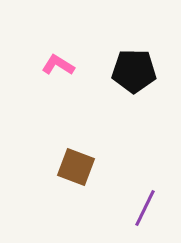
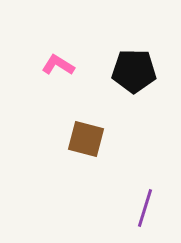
brown square: moved 10 px right, 28 px up; rotated 6 degrees counterclockwise
purple line: rotated 9 degrees counterclockwise
